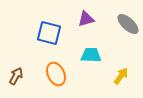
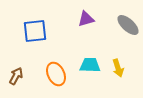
gray ellipse: moved 1 px down
blue square: moved 14 px left, 2 px up; rotated 20 degrees counterclockwise
cyan trapezoid: moved 1 px left, 10 px down
yellow arrow: moved 3 px left, 8 px up; rotated 126 degrees clockwise
